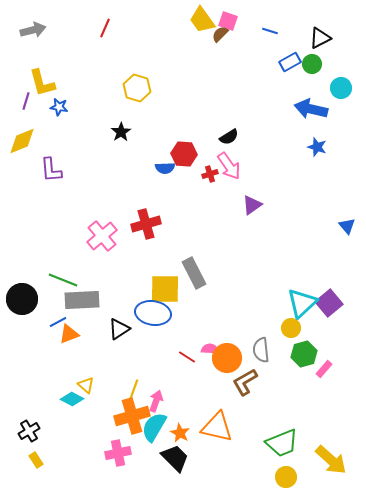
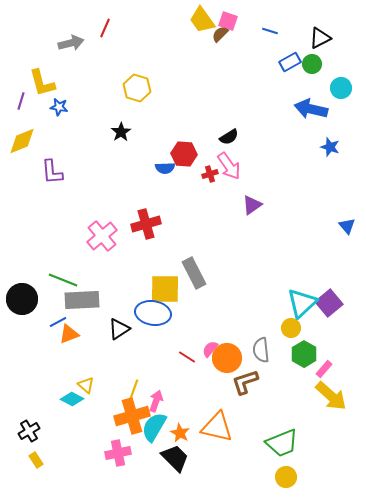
gray arrow at (33, 30): moved 38 px right, 13 px down
purple line at (26, 101): moved 5 px left
blue star at (317, 147): moved 13 px right
purple L-shape at (51, 170): moved 1 px right, 2 px down
pink semicircle at (210, 349): rotated 54 degrees counterclockwise
green hexagon at (304, 354): rotated 15 degrees counterclockwise
brown L-shape at (245, 382): rotated 12 degrees clockwise
yellow arrow at (331, 460): moved 64 px up
